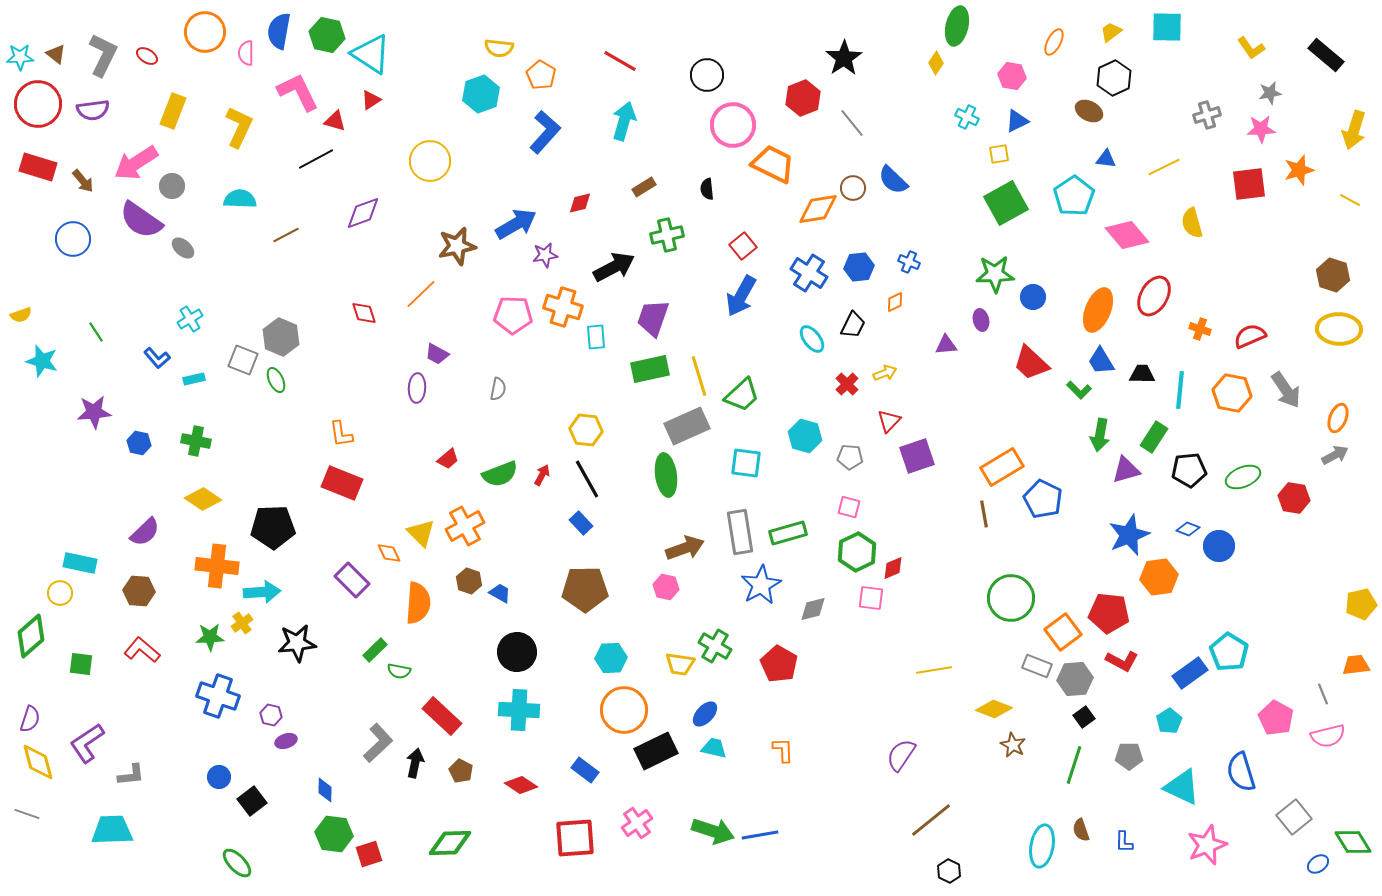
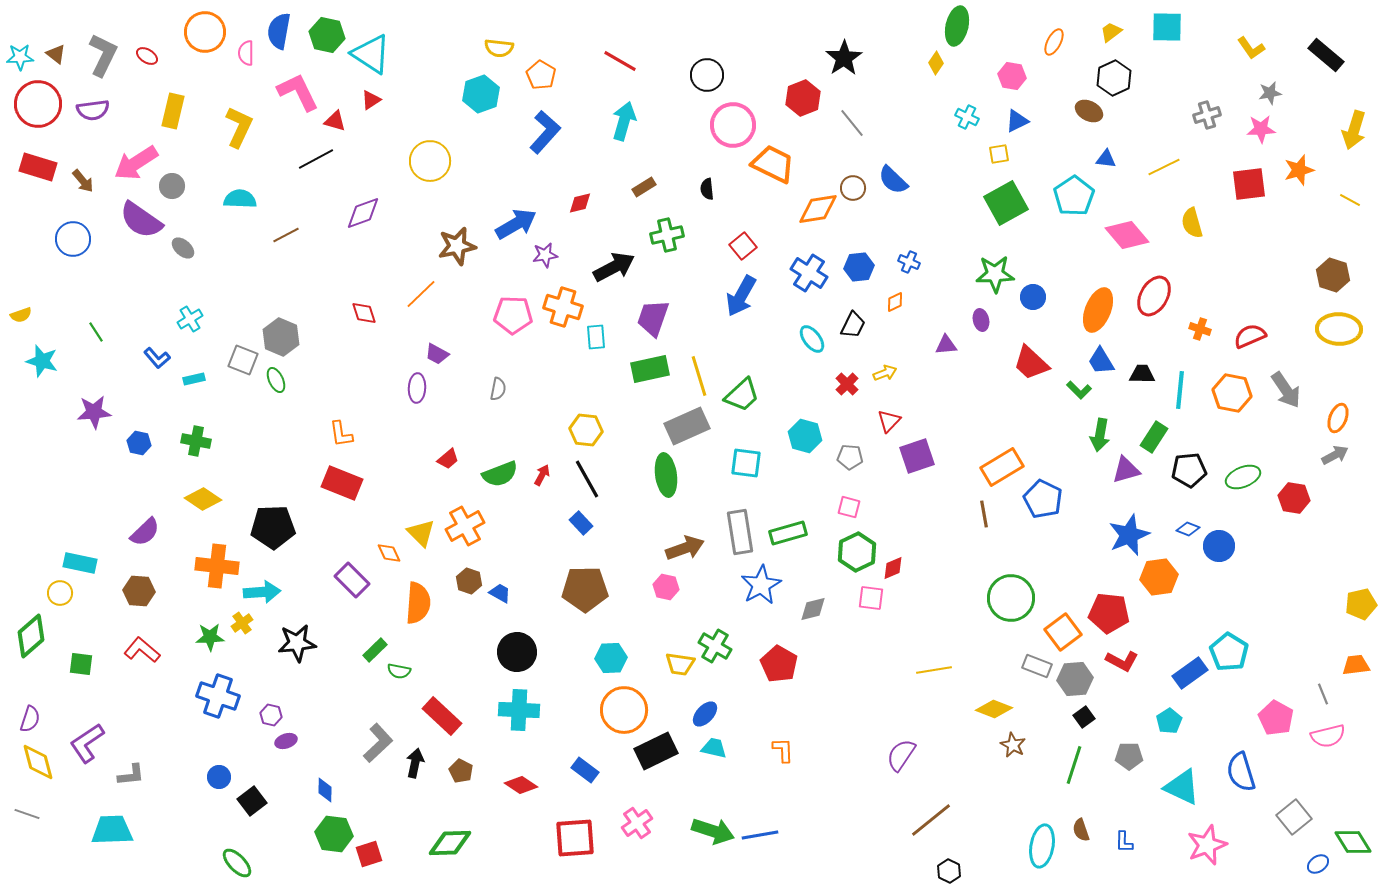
yellow rectangle at (173, 111): rotated 8 degrees counterclockwise
